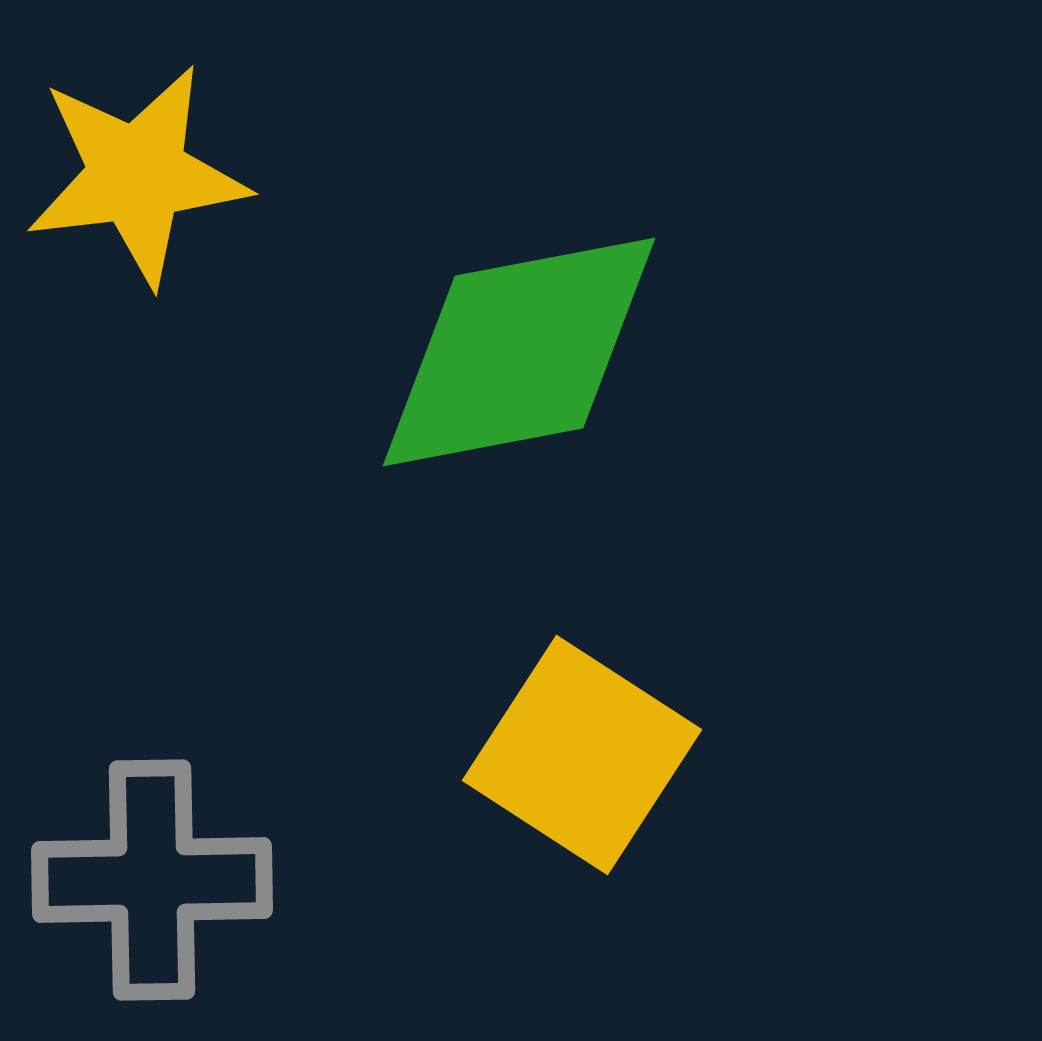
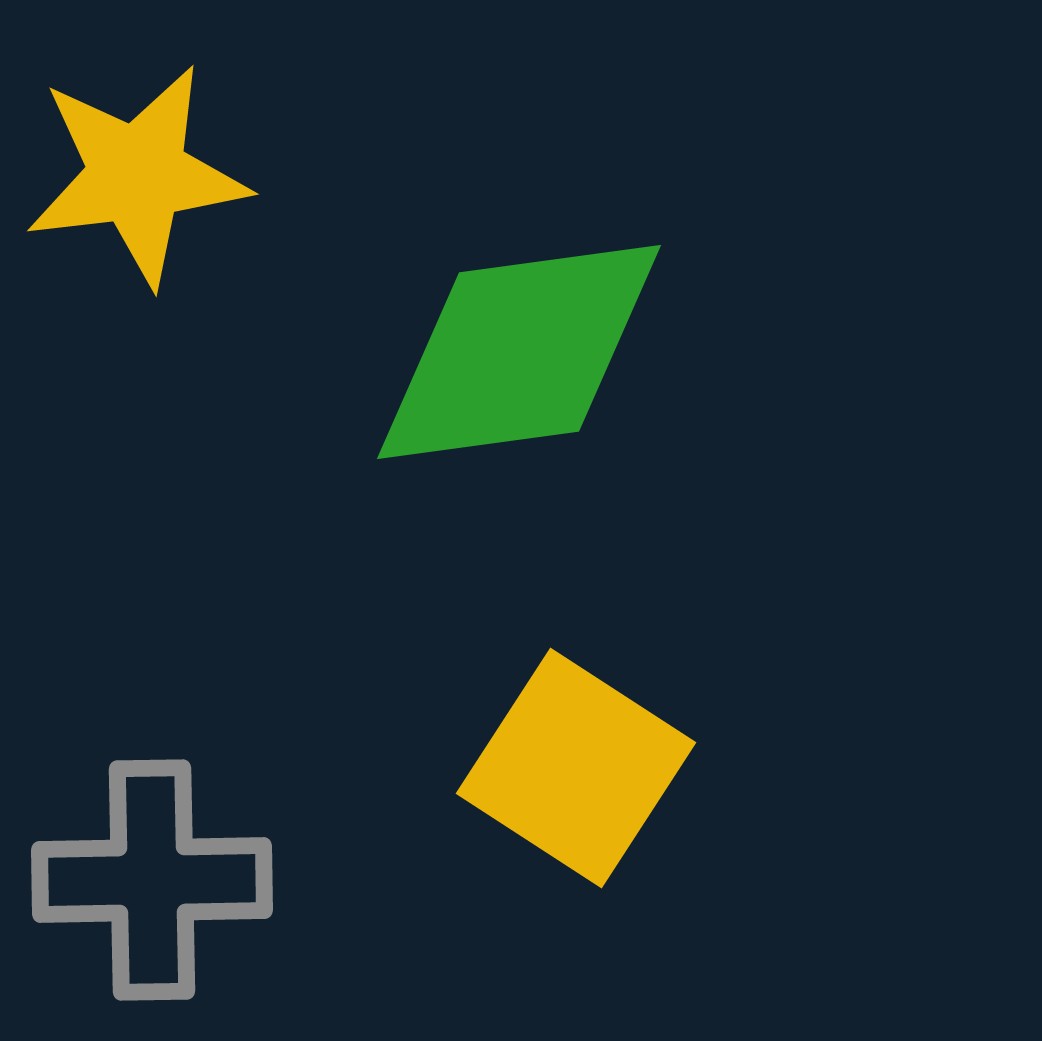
green diamond: rotated 3 degrees clockwise
yellow square: moved 6 px left, 13 px down
